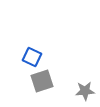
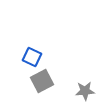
gray square: rotated 10 degrees counterclockwise
